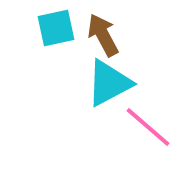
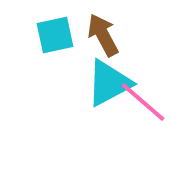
cyan square: moved 1 px left, 7 px down
pink line: moved 5 px left, 25 px up
